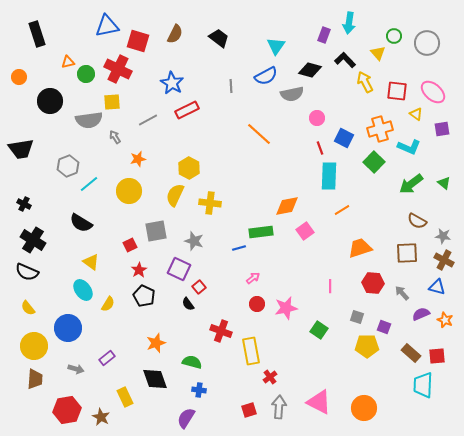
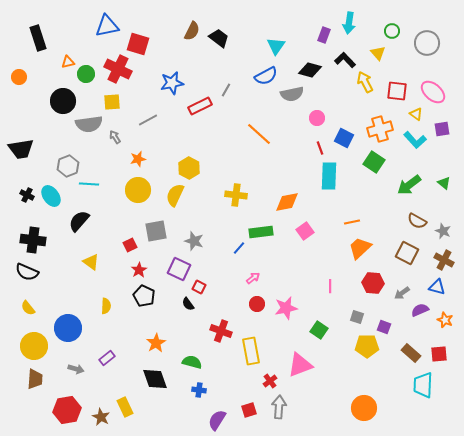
black rectangle at (37, 34): moved 1 px right, 4 px down
brown semicircle at (175, 34): moved 17 px right, 3 px up
green circle at (394, 36): moved 2 px left, 5 px up
red square at (138, 41): moved 3 px down
blue star at (172, 83): rotated 30 degrees clockwise
gray line at (231, 86): moved 5 px left, 4 px down; rotated 32 degrees clockwise
black circle at (50, 101): moved 13 px right
red rectangle at (187, 110): moved 13 px right, 4 px up
gray semicircle at (89, 120): moved 4 px down
cyan L-shape at (409, 147): moved 6 px right, 7 px up; rotated 25 degrees clockwise
green square at (374, 162): rotated 10 degrees counterclockwise
cyan line at (89, 184): rotated 42 degrees clockwise
green arrow at (411, 184): moved 2 px left, 1 px down
yellow circle at (129, 191): moved 9 px right, 1 px up
yellow cross at (210, 203): moved 26 px right, 8 px up
black cross at (24, 204): moved 3 px right, 9 px up
orange diamond at (287, 206): moved 4 px up
orange line at (342, 210): moved 10 px right, 12 px down; rotated 21 degrees clockwise
black semicircle at (81, 223): moved 2 px left, 2 px up; rotated 100 degrees clockwise
gray star at (443, 236): moved 5 px up; rotated 14 degrees clockwise
black cross at (33, 240): rotated 25 degrees counterclockwise
blue line at (239, 248): rotated 32 degrees counterclockwise
orange trapezoid at (360, 248): rotated 25 degrees counterclockwise
brown square at (407, 253): rotated 30 degrees clockwise
red square at (199, 287): rotated 24 degrees counterclockwise
cyan ellipse at (83, 290): moved 32 px left, 94 px up
gray arrow at (402, 293): rotated 84 degrees counterclockwise
yellow semicircle at (108, 304): moved 2 px left, 2 px down; rotated 28 degrees counterclockwise
purple semicircle at (421, 314): moved 1 px left, 4 px up
orange star at (156, 343): rotated 12 degrees counterclockwise
red square at (437, 356): moved 2 px right, 2 px up
red cross at (270, 377): moved 4 px down
yellow rectangle at (125, 397): moved 10 px down
pink triangle at (319, 402): moved 19 px left, 37 px up; rotated 48 degrees counterclockwise
purple semicircle at (186, 418): moved 31 px right, 2 px down
